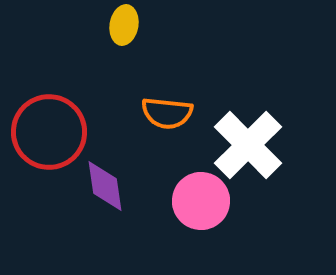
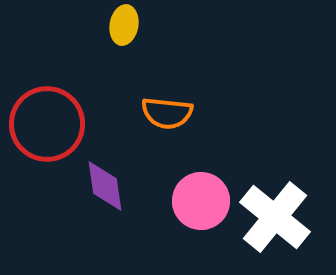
red circle: moved 2 px left, 8 px up
white cross: moved 27 px right, 72 px down; rotated 6 degrees counterclockwise
